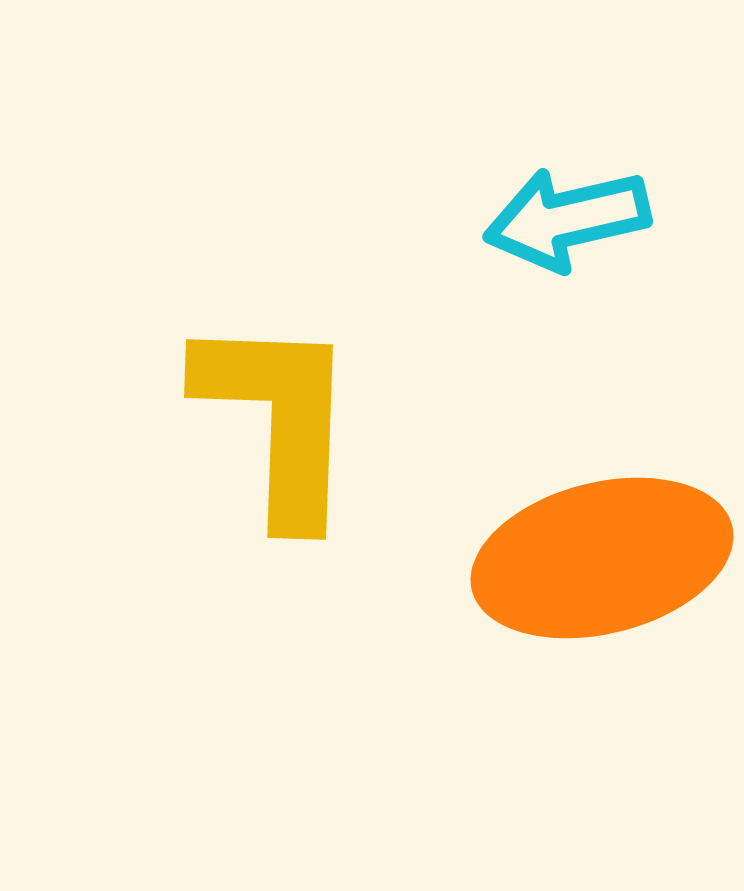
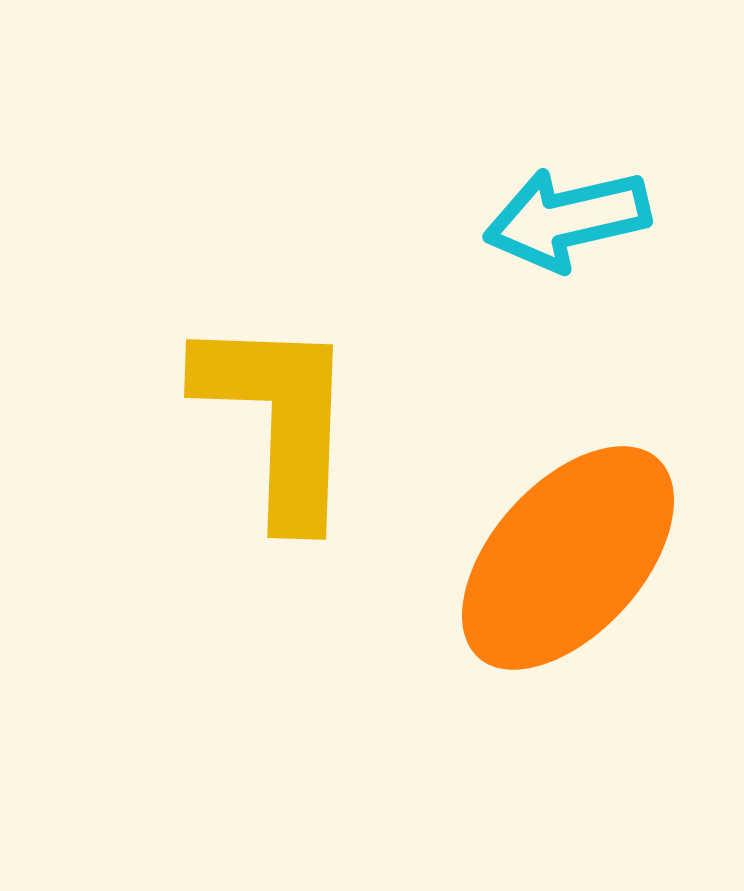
orange ellipse: moved 34 px left; rotated 34 degrees counterclockwise
